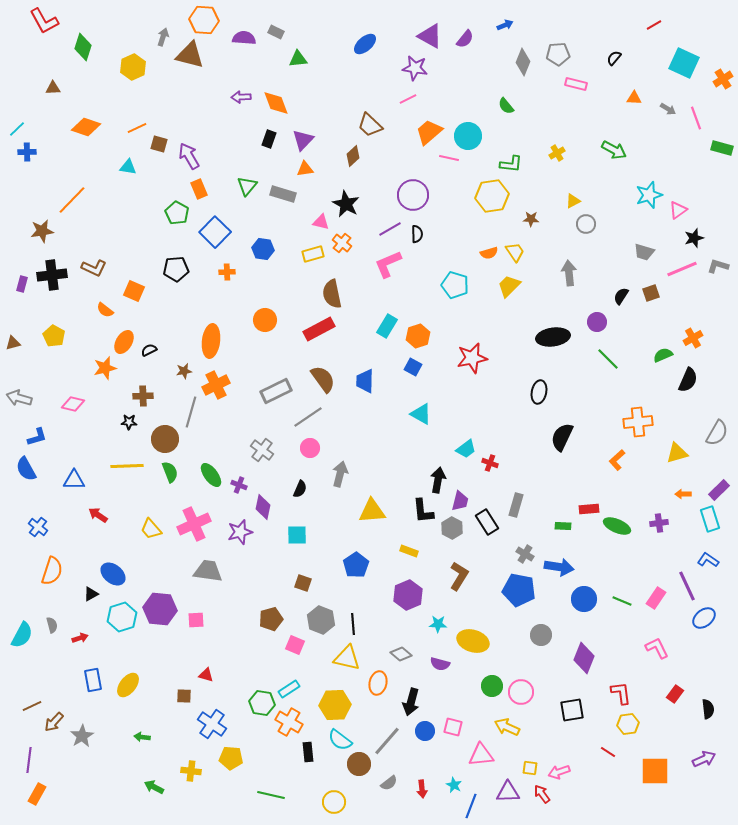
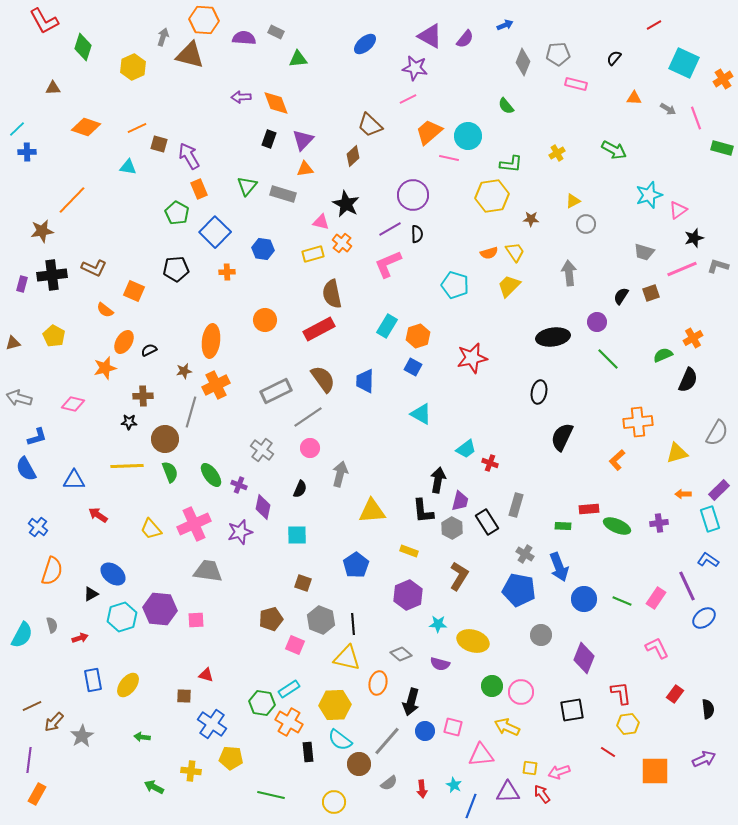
blue arrow at (559, 567): rotated 60 degrees clockwise
